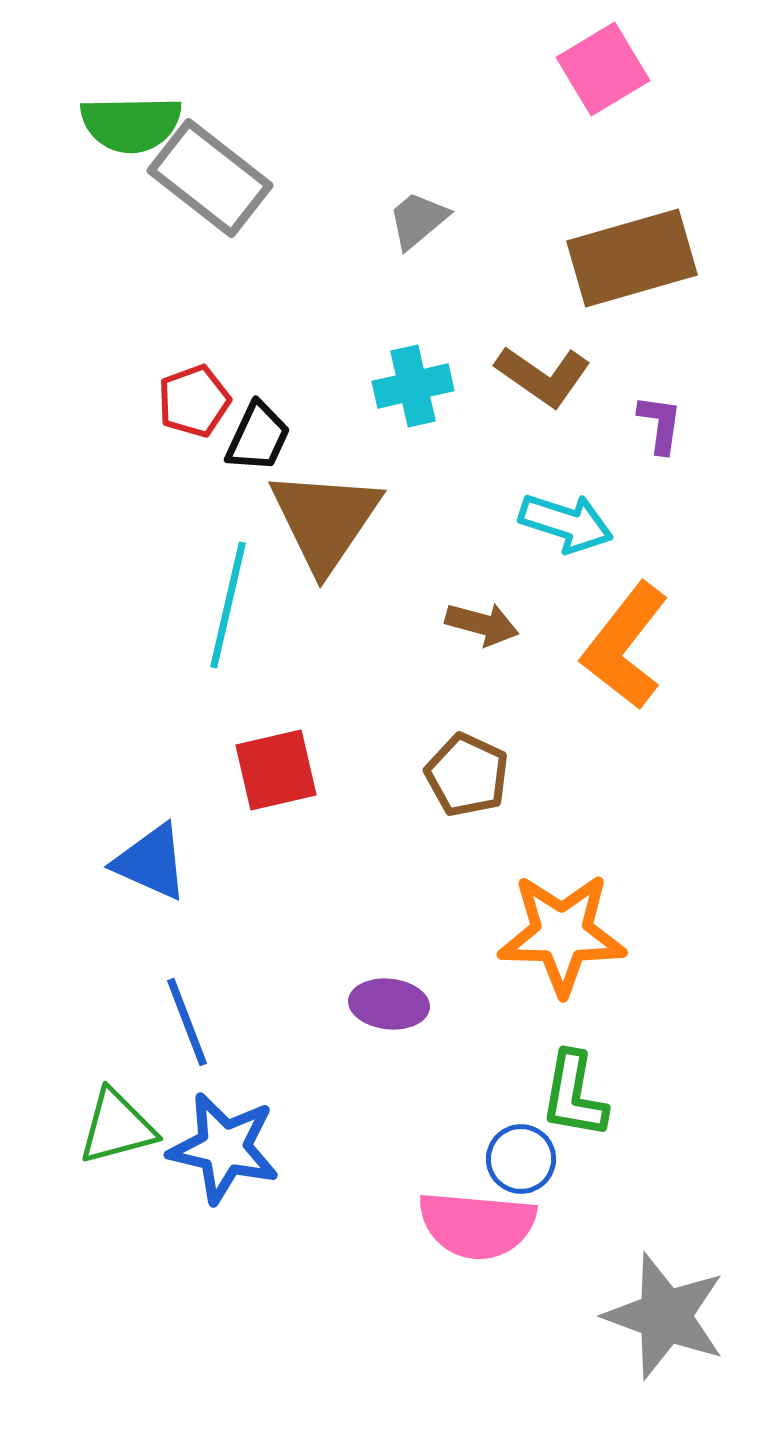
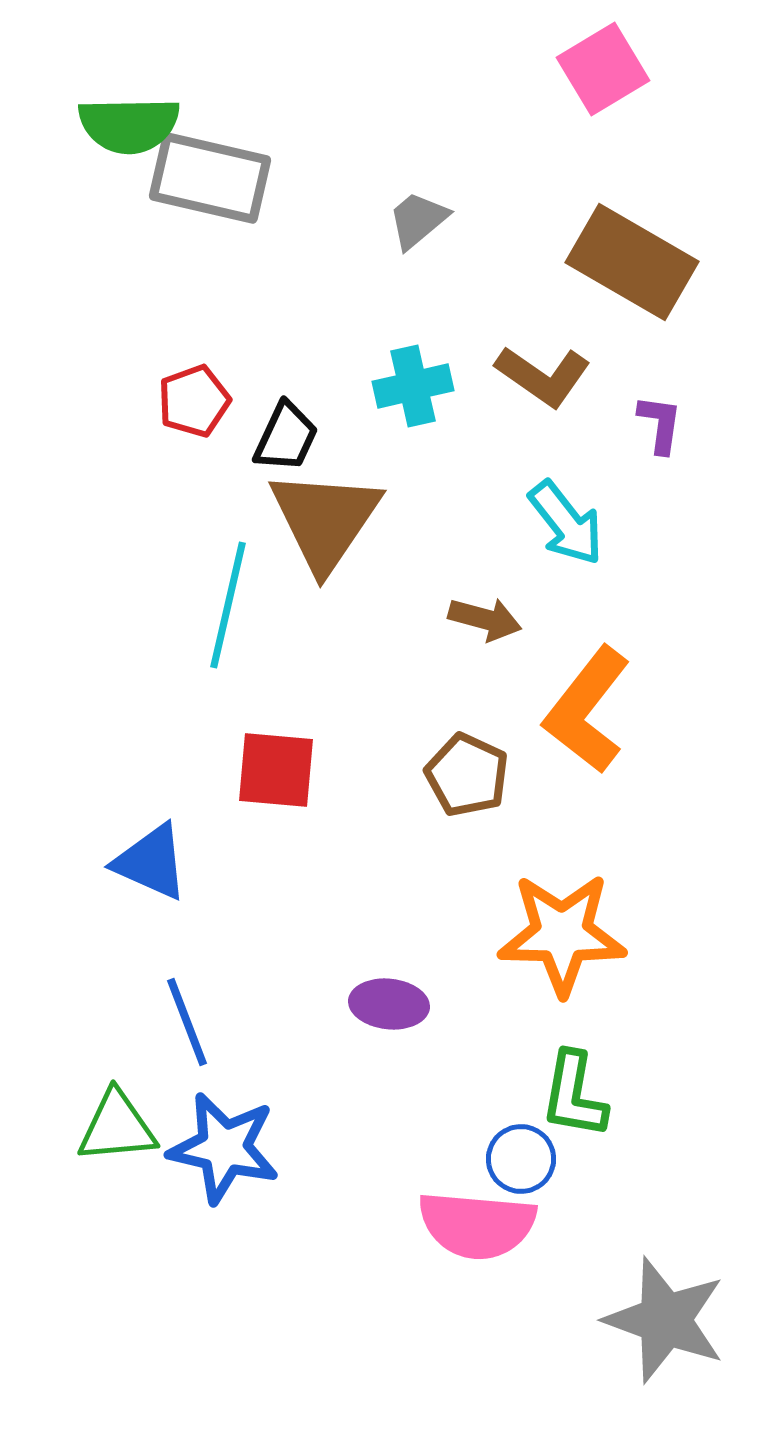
green semicircle: moved 2 px left, 1 px down
gray rectangle: rotated 25 degrees counterclockwise
brown rectangle: moved 4 px down; rotated 46 degrees clockwise
black trapezoid: moved 28 px right
cyan arrow: rotated 34 degrees clockwise
brown arrow: moved 3 px right, 5 px up
orange L-shape: moved 38 px left, 64 px down
red square: rotated 18 degrees clockwise
green triangle: rotated 10 degrees clockwise
gray star: moved 4 px down
